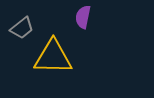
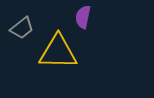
yellow triangle: moved 5 px right, 5 px up
